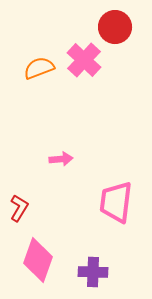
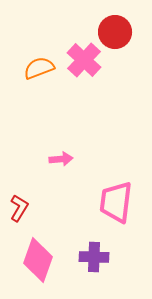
red circle: moved 5 px down
purple cross: moved 1 px right, 15 px up
